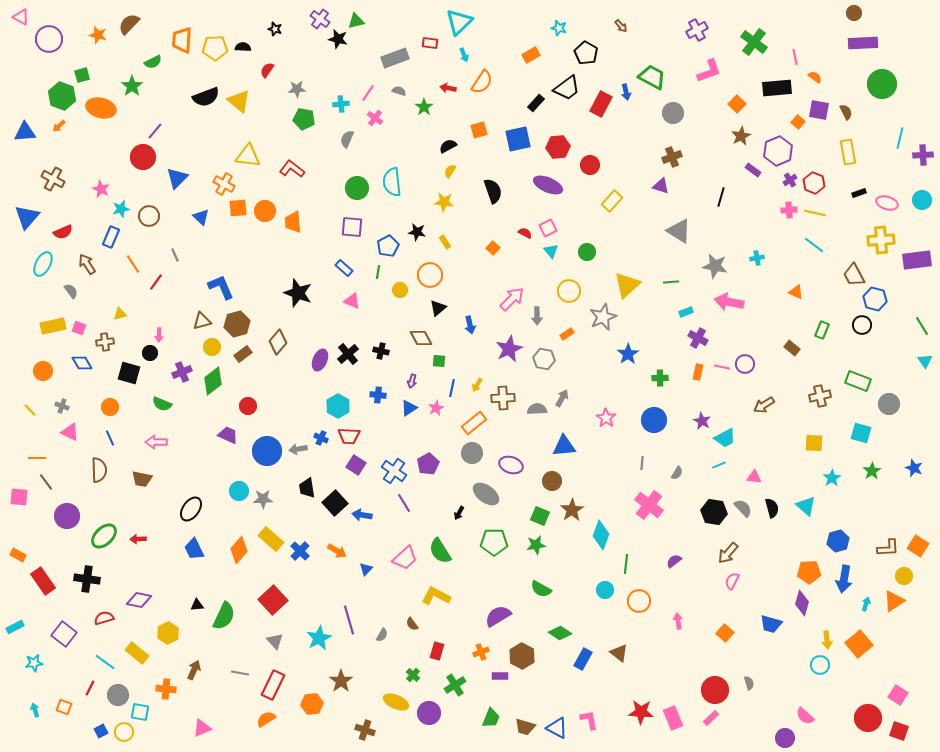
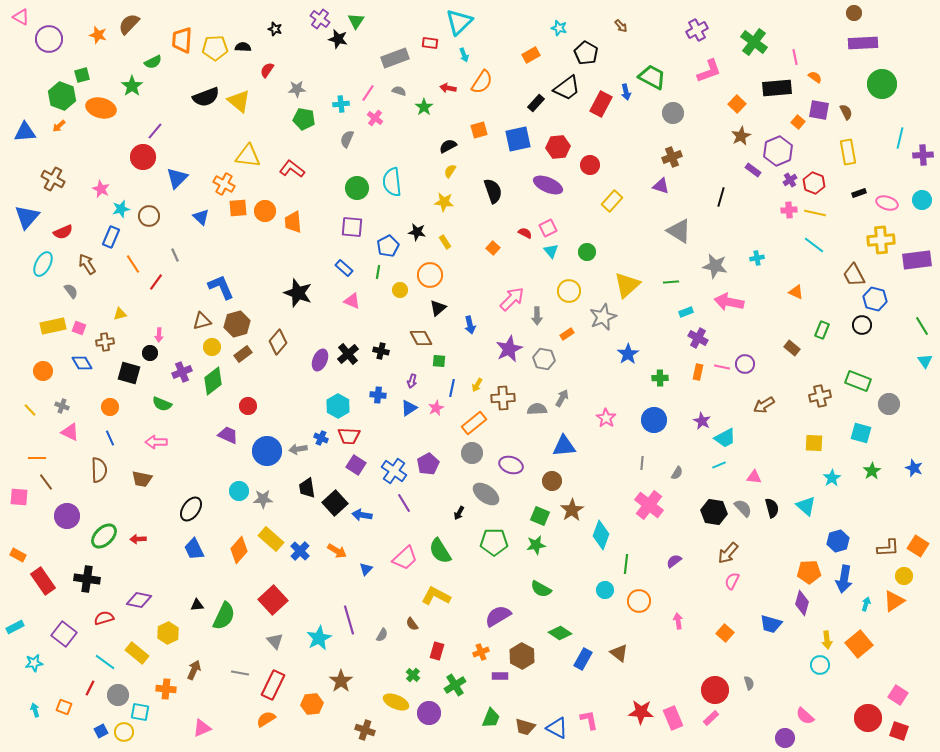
green triangle at (356, 21): rotated 42 degrees counterclockwise
